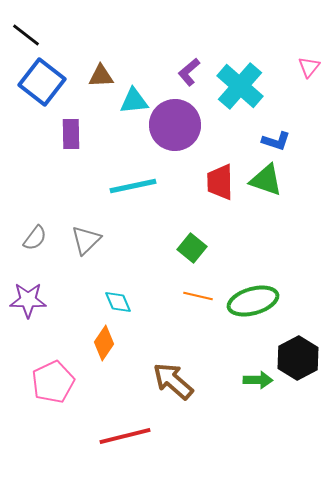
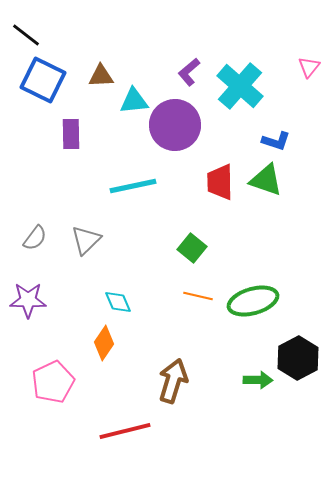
blue square: moved 1 px right, 2 px up; rotated 12 degrees counterclockwise
brown arrow: rotated 66 degrees clockwise
red line: moved 5 px up
